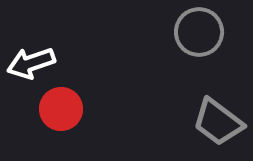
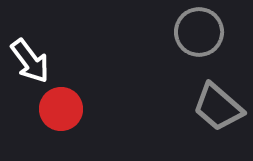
white arrow: moved 1 px left, 2 px up; rotated 108 degrees counterclockwise
gray trapezoid: moved 15 px up; rotated 4 degrees clockwise
